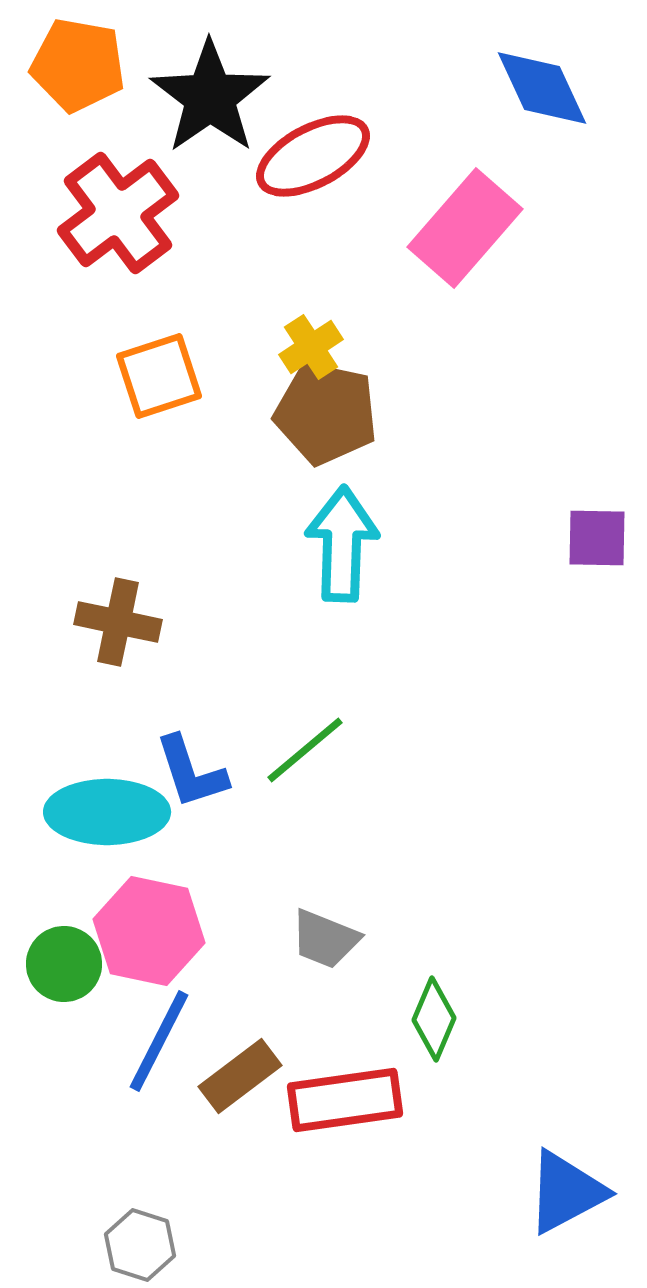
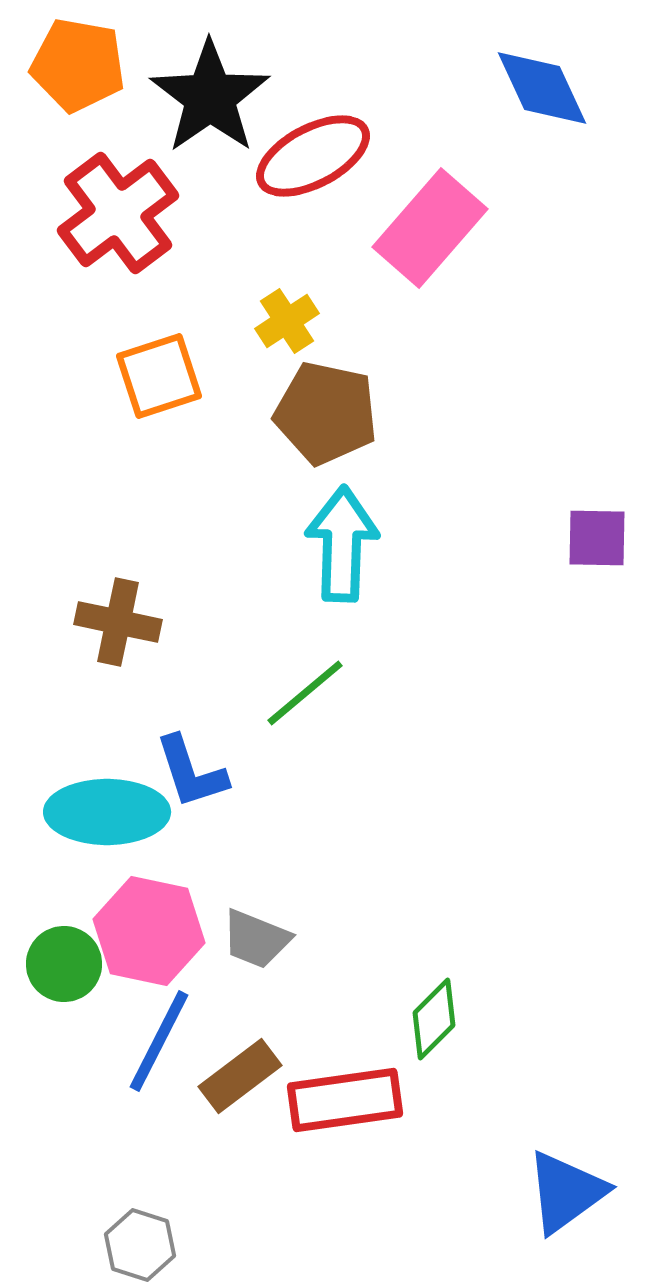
pink rectangle: moved 35 px left
yellow cross: moved 24 px left, 26 px up
green line: moved 57 px up
gray trapezoid: moved 69 px left
green diamond: rotated 22 degrees clockwise
blue triangle: rotated 8 degrees counterclockwise
